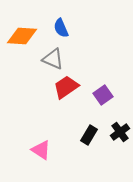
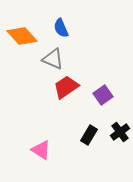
orange diamond: rotated 44 degrees clockwise
